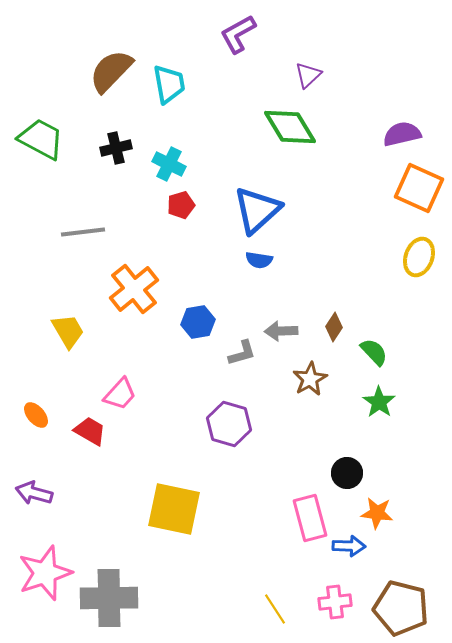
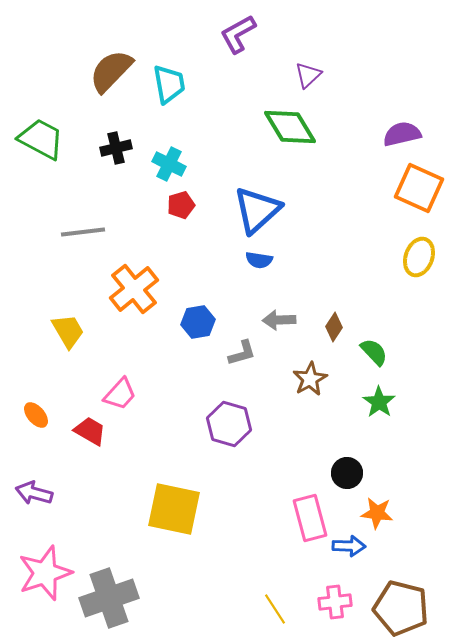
gray arrow: moved 2 px left, 11 px up
gray cross: rotated 18 degrees counterclockwise
